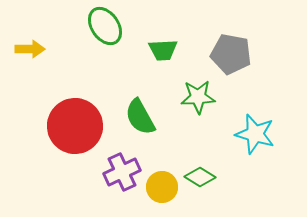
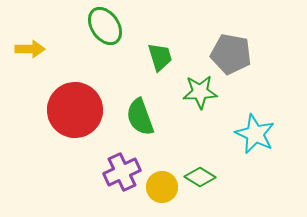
green trapezoid: moved 3 px left, 7 px down; rotated 104 degrees counterclockwise
green star: moved 2 px right, 5 px up
green semicircle: rotated 9 degrees clockwise
red circle: moved 16 px up
cyan star: rotated 9 degrees clockwise
